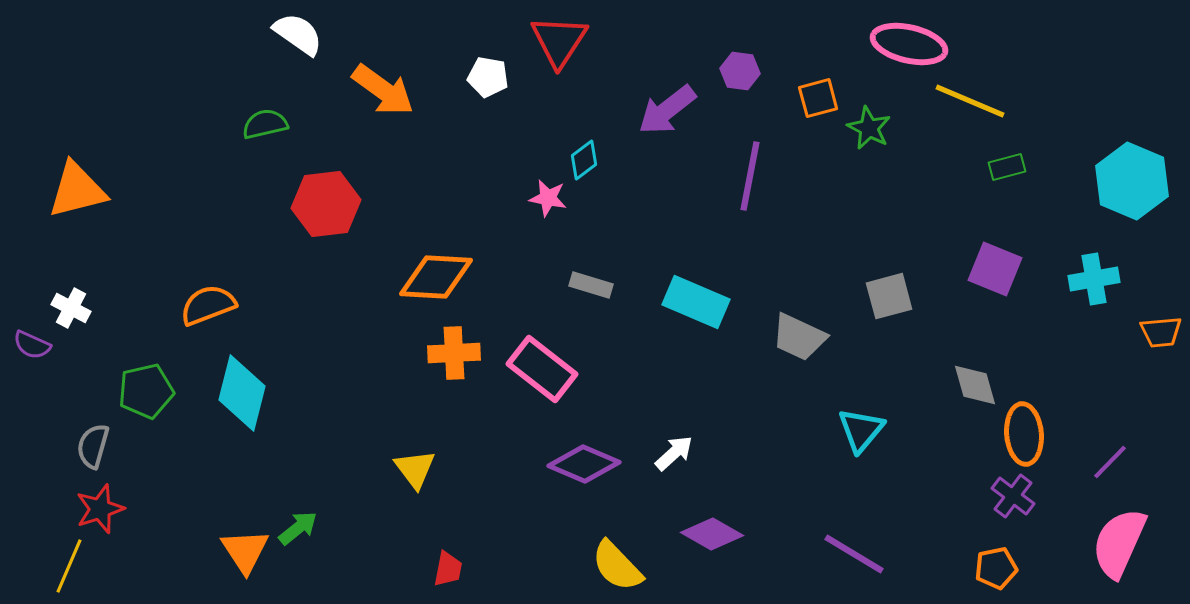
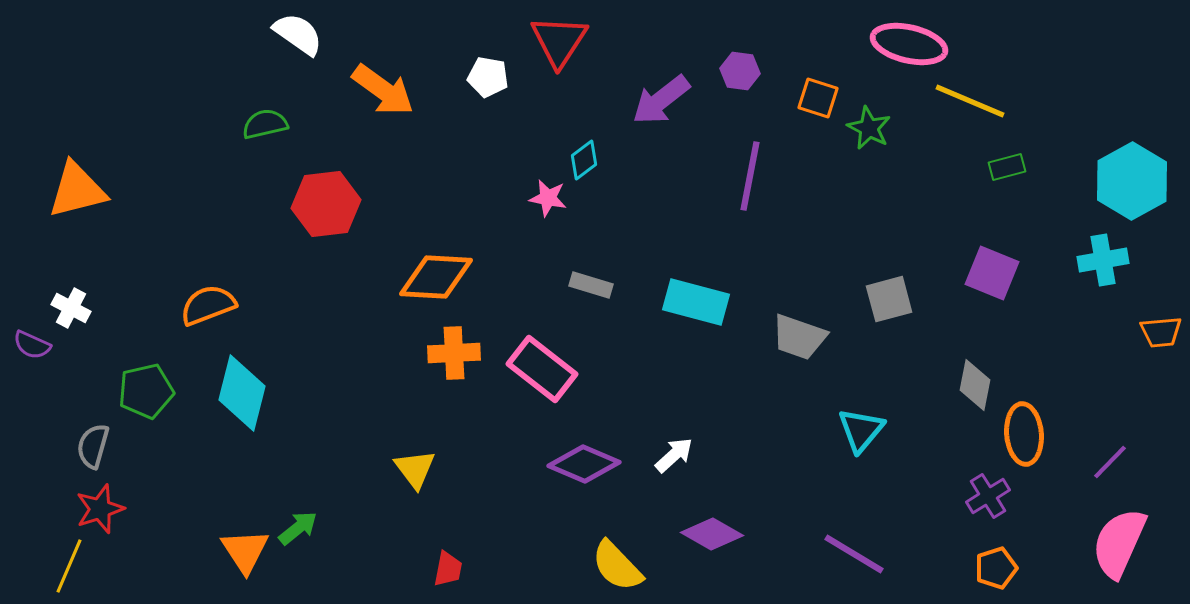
orange square at (818, 98): rotated 33 degrees clockwise
purple arrow at (667, 110): moved 6 px left, 10 px up
cyan hexagon at (1132, 181): rotated 8 degrees clockwise
purple square at (995, 269): moved 3 px left, 4 px down
cyan cross at (1094, 279): moved 9 px right, 19 px up
gray square at (889, 296): moved 3 px down
cyan rectangle at (696, 302): rotated 8 degrees counterclockwise
gray trapezoid at (799, 337): rotated 6 degrees counterclockwise
gray diamond at (975, 385): rotated 27 degrees clockwise
white arrow at (674, 453): moved 2 px down
purple cross at (1013, 496): moved 25 px left; rotated 21 degrees clockwise
orange pentagon at (996, 568): rotated 6 degrees counterclockwise
